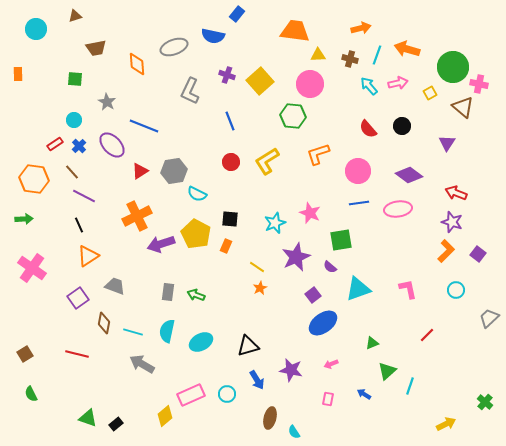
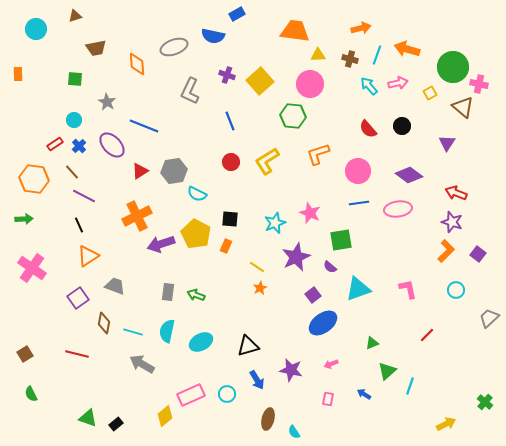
blue rectangle at (237, 14): rotated 21 degrees clockwise
brown ellipse at (270, 418): moved 2 px left, 1 px down
